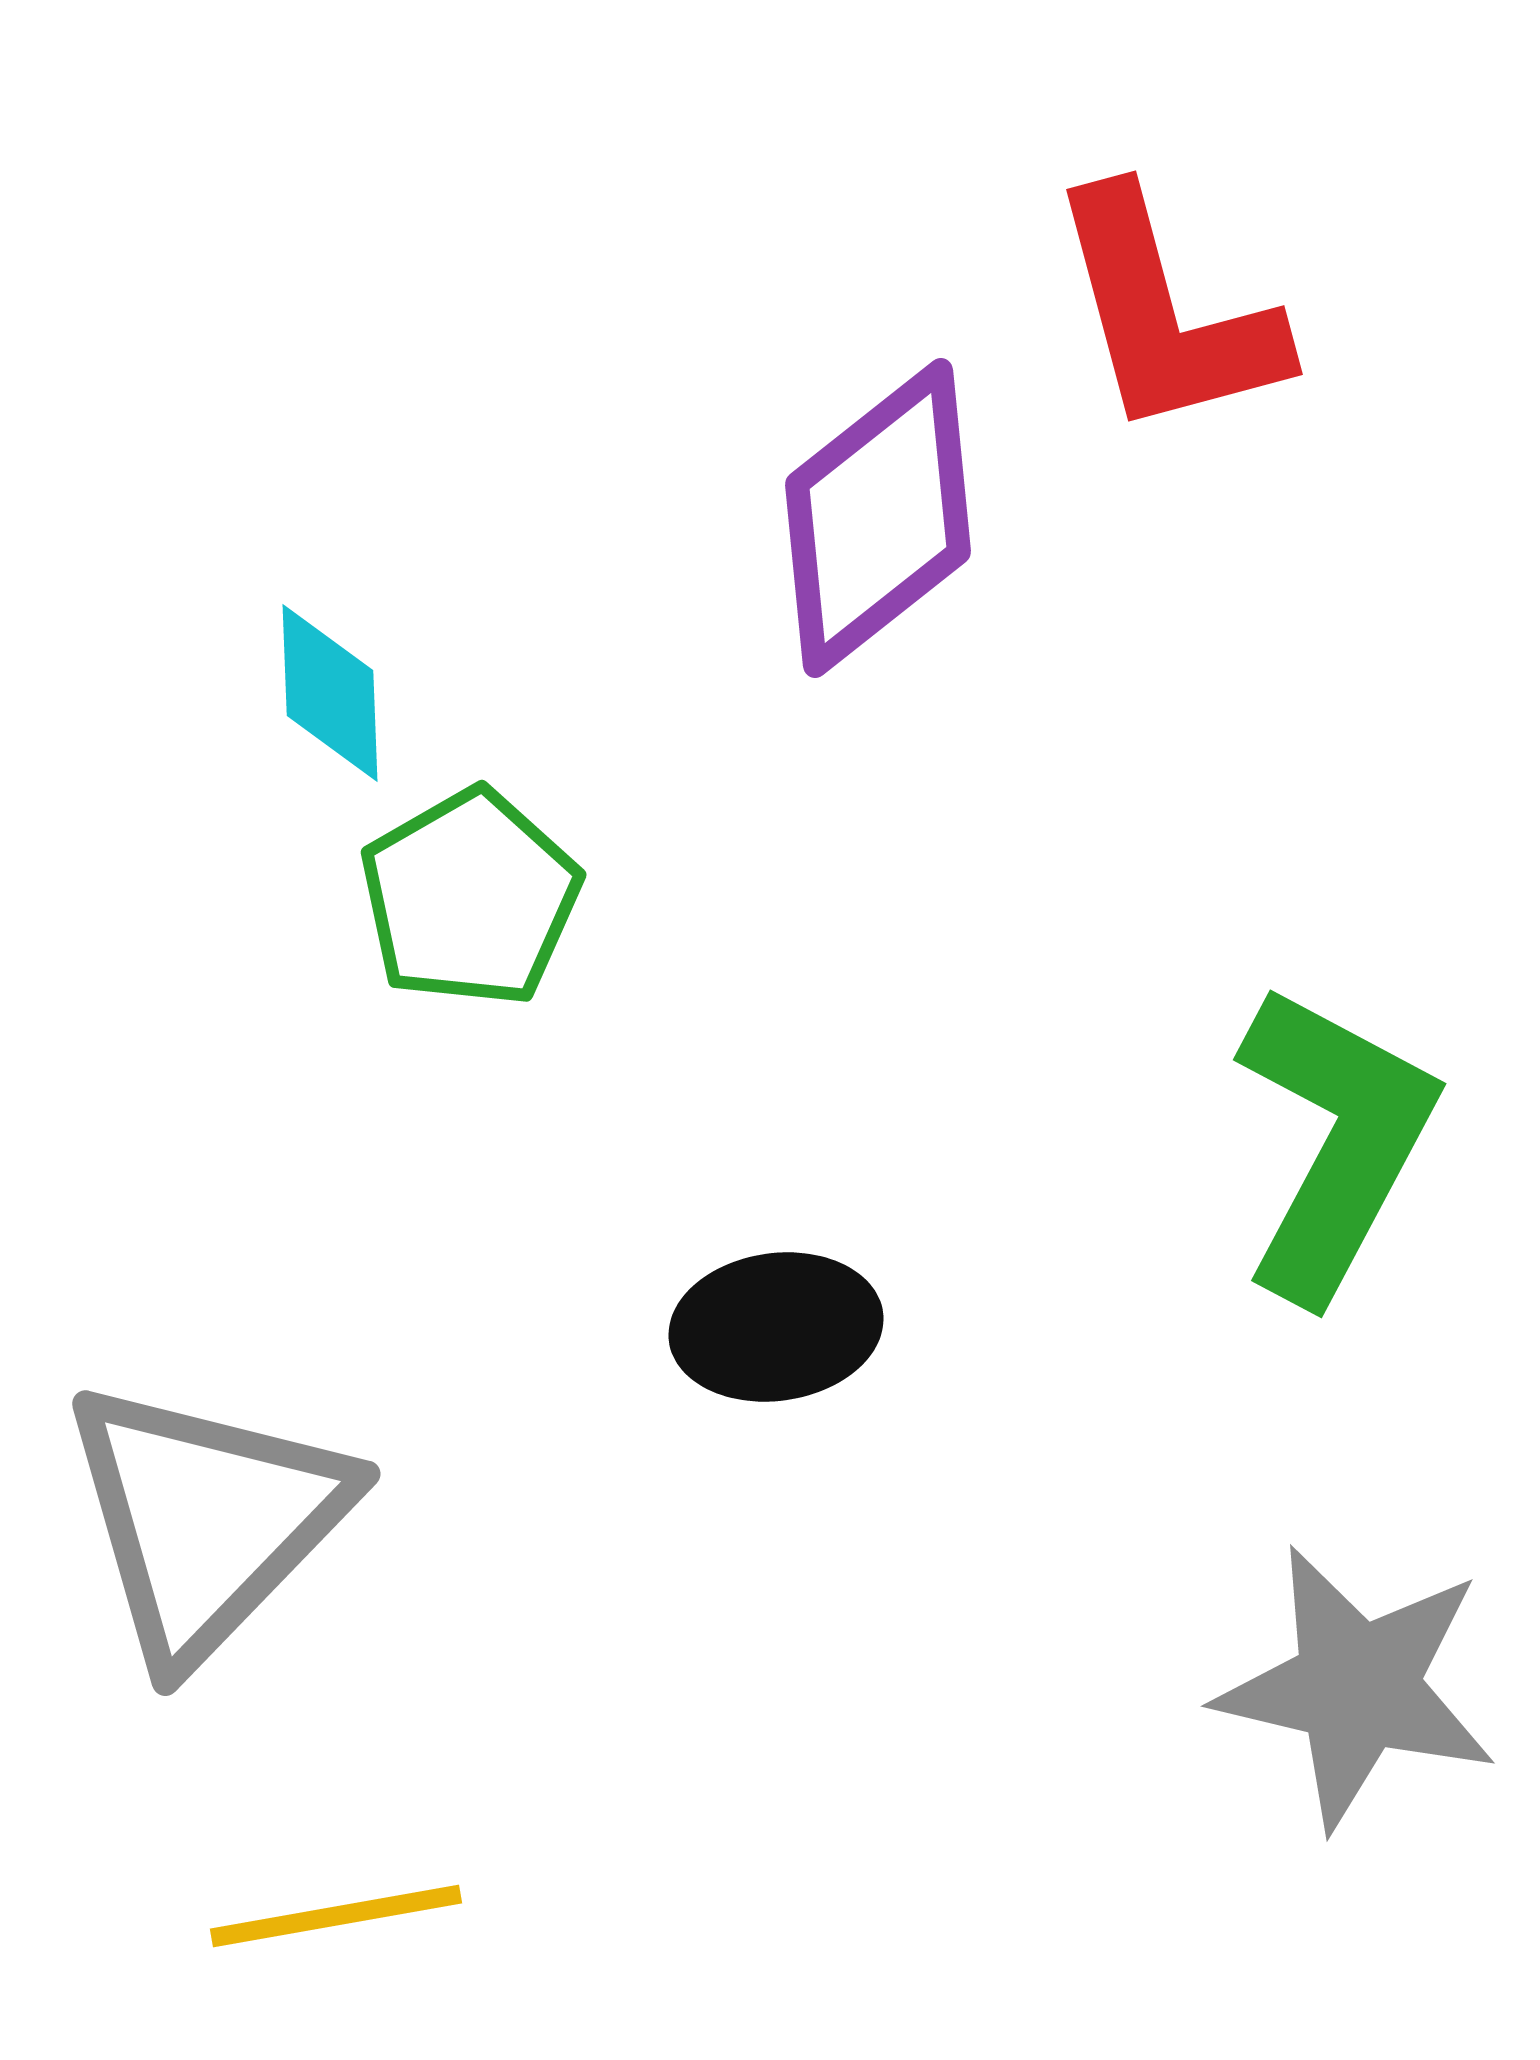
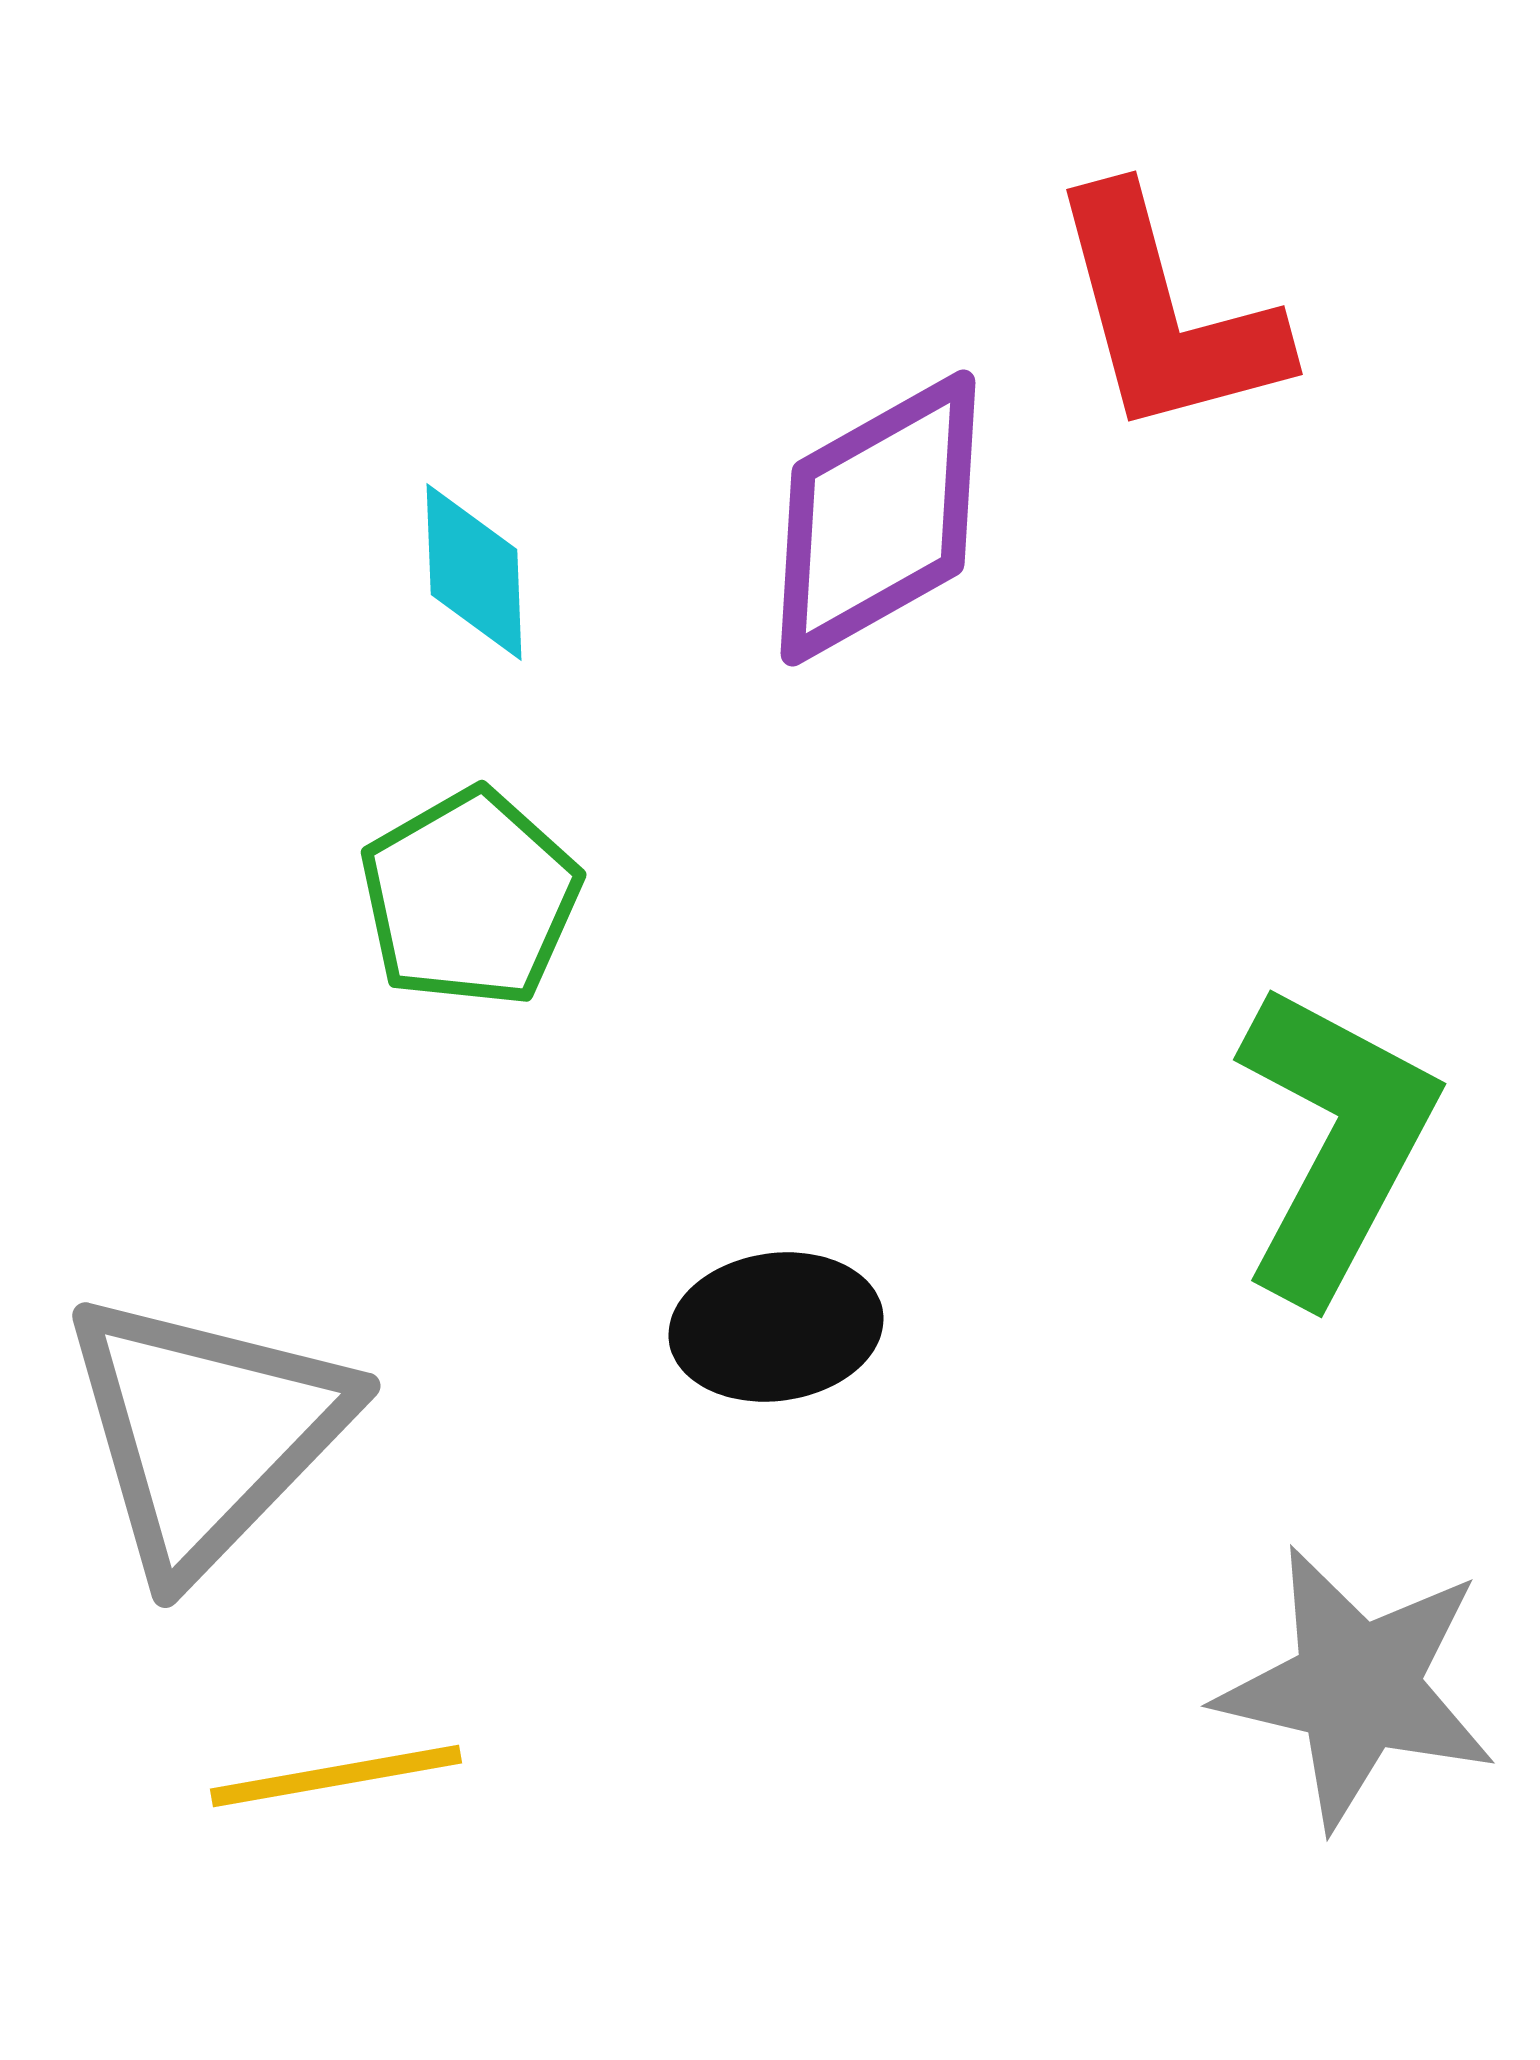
purple diamond: rotated 9 degrees clockwise
cyan diamond: moved 144 px right, 121 px up
gray triangle: moved 88 px up
yellow line: moved 140 px up
